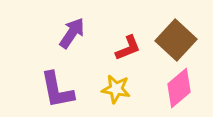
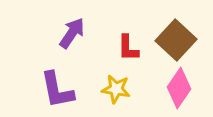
red L-shape: rotated 112 degrees clockwise
pink diamond: rotated 15 degrees counterclockwise
